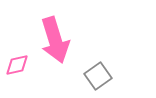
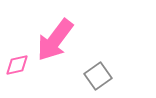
pink arrow: rotated 54 degrees clockwise
